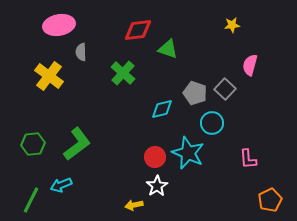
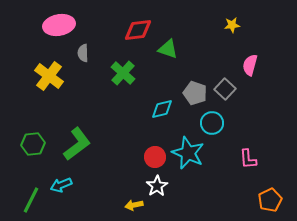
gray semicircle: moved 2 px right, 1 px down
